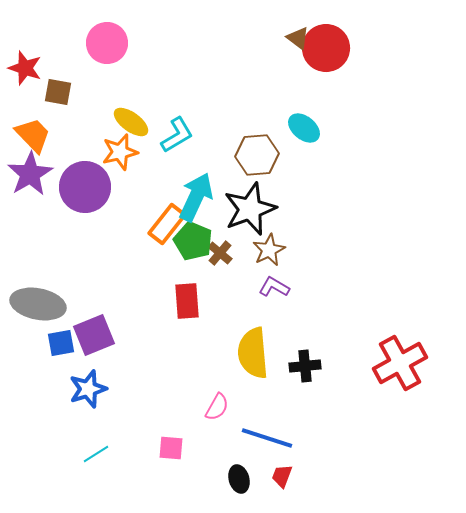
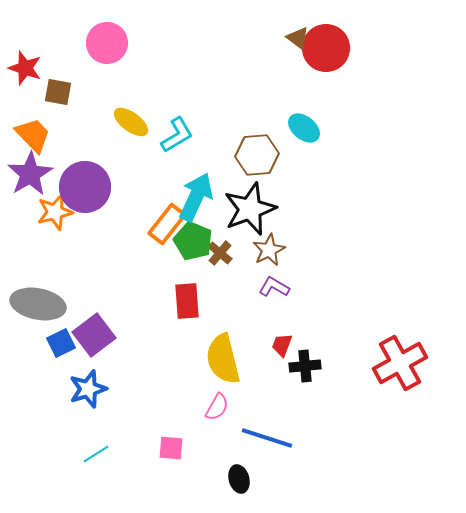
orange star: moved 65 px left, 60 px down
purple square: rotated 15 degrees counterclockwise
blue square: rotated 16 degrees counterclockwise
yellow semicircle: moved 30 px left, 6 px down; rotated 9 degrees counterclockwise
red trapezoid: moved 131 px up
